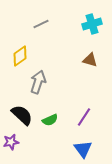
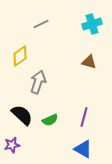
brown triangle: moved 1 px left, 2 px down
purple line: rotated 18 degrees counterclockwise
purple star: moved 1 px right, 3 px down
blue triangle: rotated 24 degrees counterclockwise
